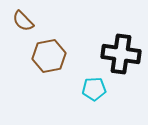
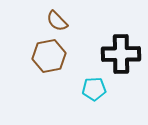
brown semicircle: moved 34 px right
black cross: rotated 9 degrees counterclockwise
